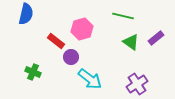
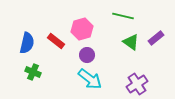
blue semicircle: moved 1 px right, 29 px down
purple circle: moved 16 px right, 2 px up
